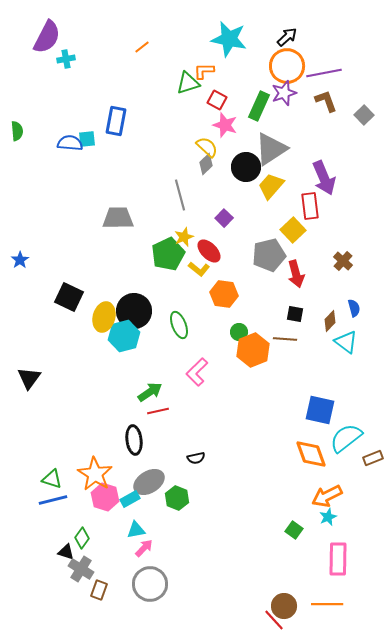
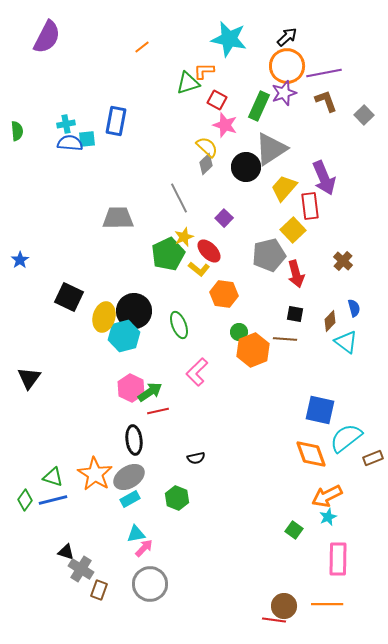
cyan cross at (66, 59): moved 65 px down
yellow trapezoid at (271, 186): moved 13 px right, 2 px down
gray line at (180, 195): moved 1 px left, 3 px down; rotated 12 degrees counterclockwise
green triangle at (52, 479): moved 1 px right, 2 px up
gray ellipse at (149, 482): moved 20 px left, 5 px up
pink hexagon at (105, 497): moved 26 px right, 109 px up; rotated 8 degrees clockwise
cyan triangle at (136, 530): moved 4 px down
green diamond at (82, 538): moved 57 px left, 38 px up
red line at (274, 620): rotated 40 degrees counterclockwise
